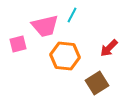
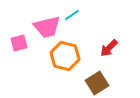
cyan line: rotated 28 degrees clockwise
pink trapezoid: moved 2 px right, 1 px down
pink square: moved 1 px right, 1 px up
orange hexagon: rotated 8 degrees clockwise
